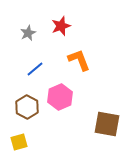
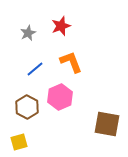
orange L-shape: moved 8 px left, 2 px down
